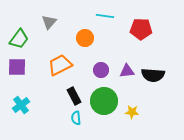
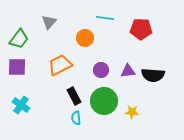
cyan line: moved 2 px down
purple triangle: moved 1 px right
cyan cross: rotated 18 degrees counterclockwise
